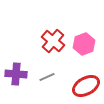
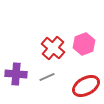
red cross: moved 7 px down
